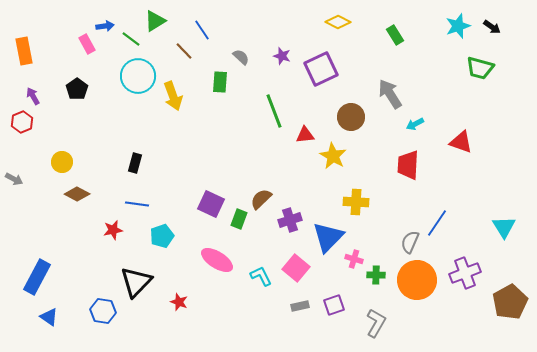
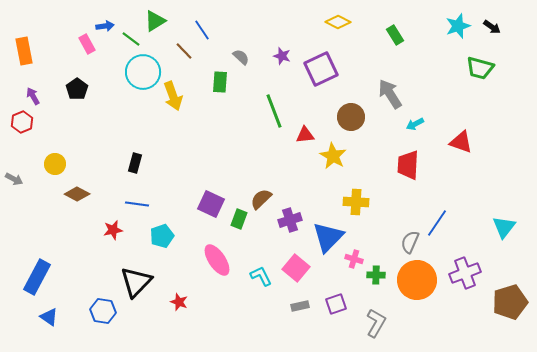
cyan circle at (138, 76): moved 5 px right, 4 px up
yellow circle at (62, 162): moved 7 px left, 2 px down
cyan triangle at (504, 227): rotated 10 degrees clockwise
pink ellipse at (217, 260): rotated 24 degrees clockwise
brown pentagon at (510, 302): rotated 12 degrees clockwise
purple square at (334, 305): moved 2 px right, 1 px up
